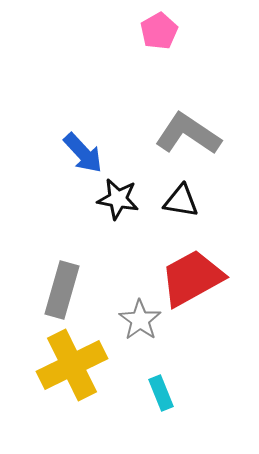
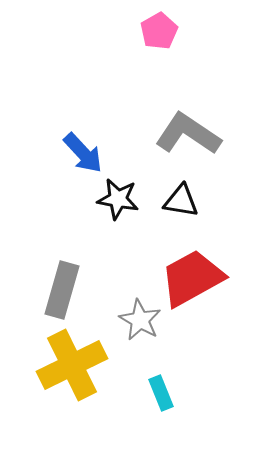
gray star: rotated 6 degrees counterclockwise
